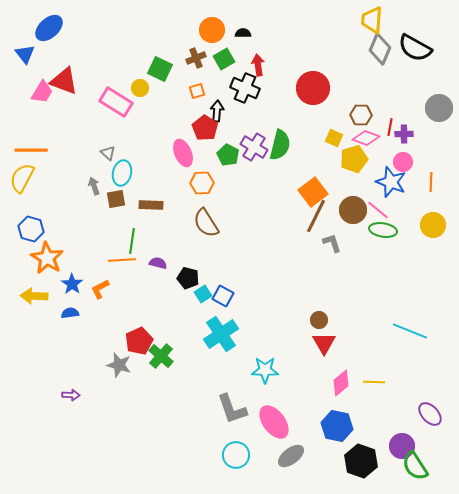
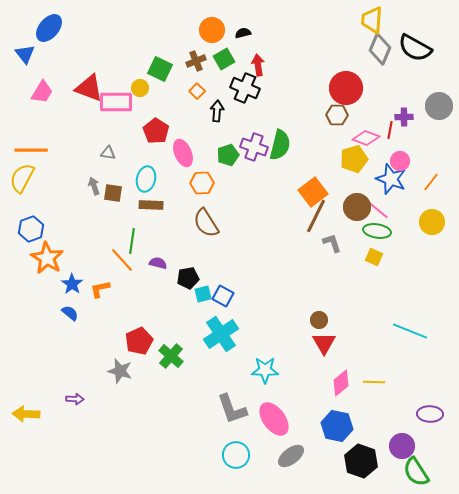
blue ellipse at (49, 28): rotated 8 degrees counterclockwise
black semicircle at (243, 33): rotated 14 degrees counterclockwise
brown cross at (196, 58): moved 3 px down
red triangle at (64, 81): moved 25 px right, 7 px down
red circle at (313, 88): moved 33 px right
orange square at (197, 91): rotated 28 degrees counterclockwise
pink rectangle at (116, 102): rotated 32 degrees counterclockwise
gray circle at (439, 108): moved 2 px up
brown hexagon at (361, 115): moved 24 px left
red line at (390, 127): moved 3 px down
red pentagon at (205, 128): moved 49 px left, 3 px down
purple cross at (404, 134): moved 17 px up
yellow square at (334, 138): moved 40 px right, 119 px down
purple cross at (254, 147): rotated 12 degrees counterclockwise
gray triangle at (108, 153): rotated 35 degrees counterclockwise
green pentagon at (228, 155): rotated 25 degrees clockwise
pink circle at (403, 162): moved 3 px left, 1 px up
cyan ellipse at (122, 173): moved 24 px right, 6 px down
blue star at (391, 182): moved 3 px up
orange line at (431, 182): rotated 36 degrees clockwise
brown square at (116, 199): moved 3 px left, 6 px up; rotated 18 degrees clockwise
brown circle at (353, 210): moved 4 px right, 3 px up
yellow circle at (433, 225): moved 1 px left, 3 px up
blue hexagon at (31, 229): rotated 25 degrees clockwise
green ellipse at (383, 230): moved 6 px left, 1 px down
orange line at (122, 260): rotated 52 degrees clockwise
black pentagon at (188, 278): rotated 25 degrees counterclockwise
orange L-shape at (100, 289): rotated 15 degrees clockwise
cyan square at (203, 294): rotated 18 degrees clockwise
yellow arrow at (34, 296): moved 8 px left, 118 px down
blue semicircle at (70, 313): rotated 48 degrees clockwise
green cross at (161, 356): moved 10 px right
gray star at (119, 365): moved 1 px right, 6 px down
purple arrow at (71, 395): moved 4 px right, 4 px down
purple ellipse at (430, 414): rotated 45 degrees counterclockwise
pink ellipse at (274, 422): moved 3 px up
green semicircle at (415, 466): moved 1 px right, 6 px down
